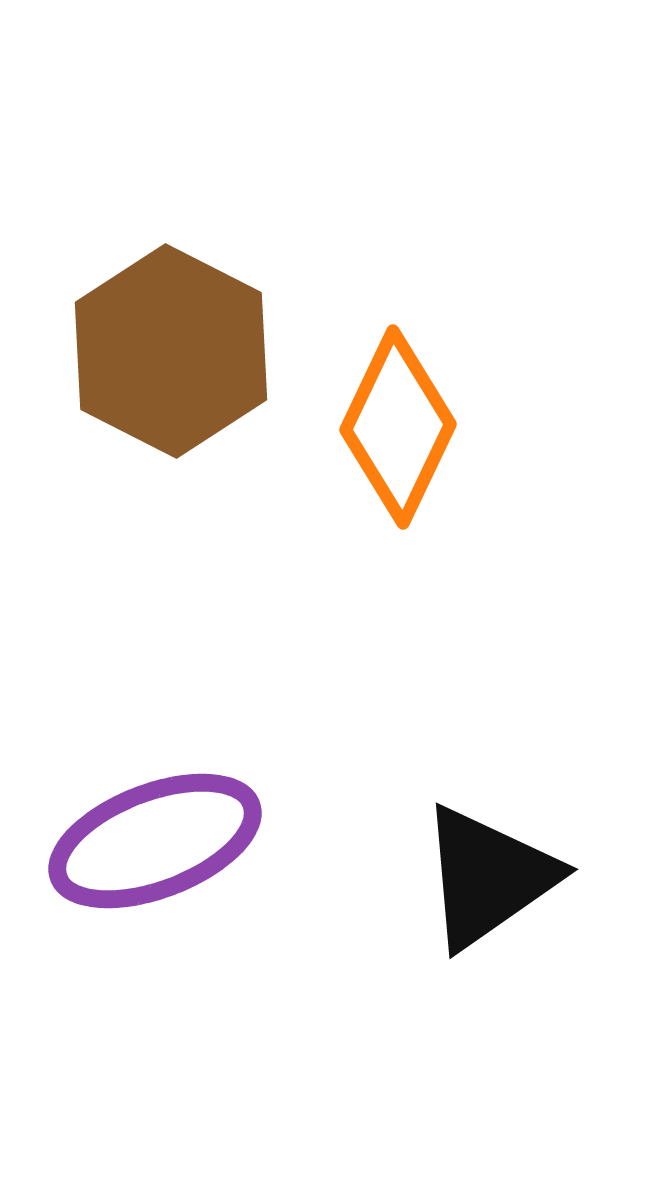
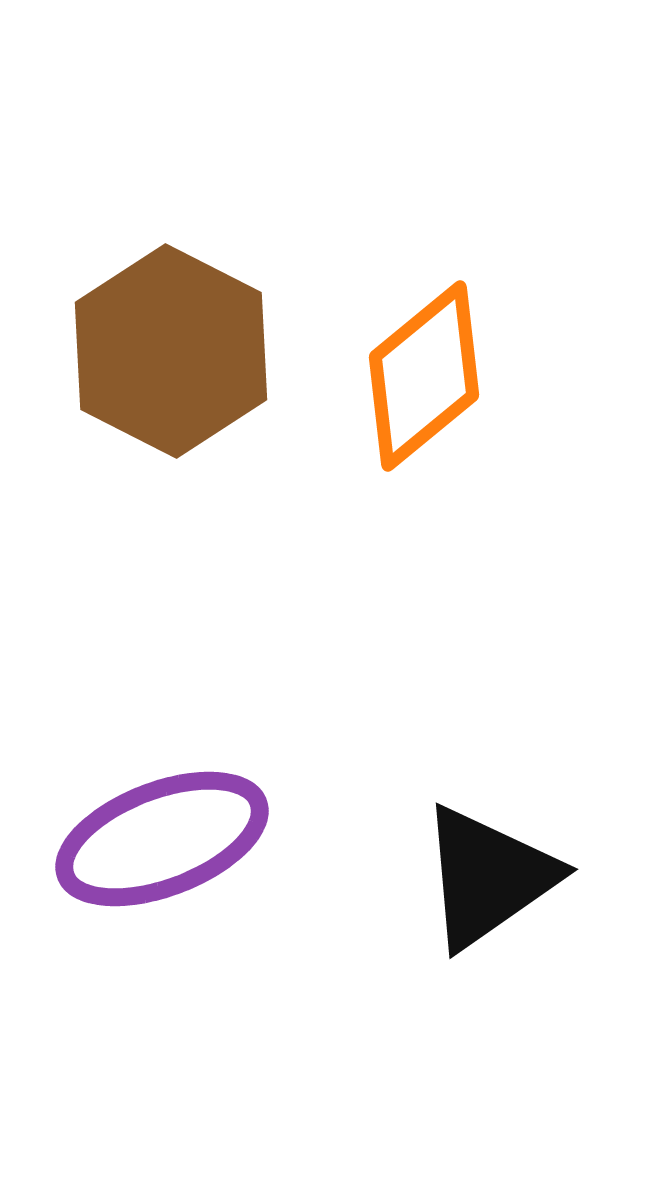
orange diamond: moved 26 px right, 51 px up; rotated 25 degrees clockwise
purple ellipse: moved 7 px right, 2 px up
